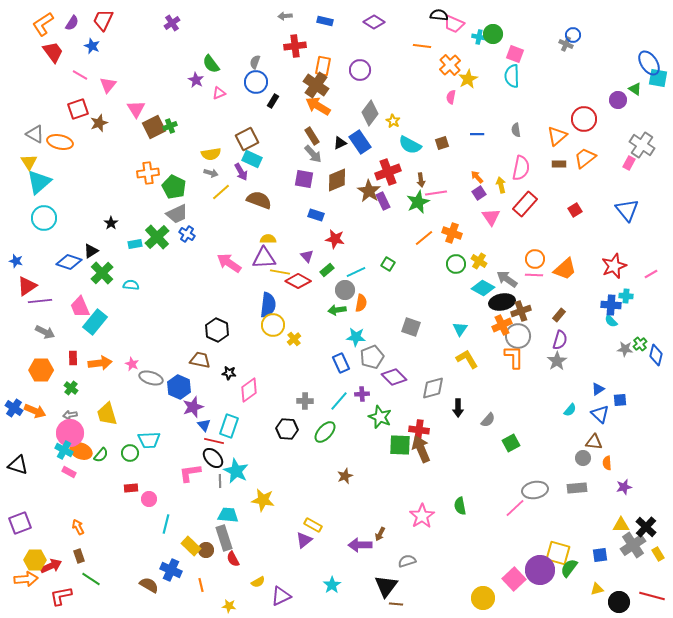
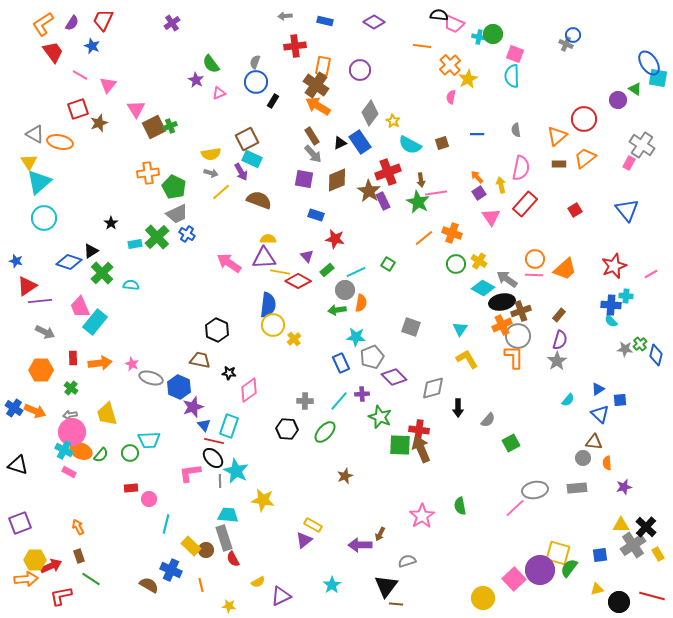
green star at (418, 202): rotated 20 degrees counterclockwise
cyan semicircle at (570, 410): moved 2 px left, 10 px up
pink circle at (70, 433): moved 2 px right, 1 px up
